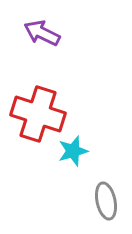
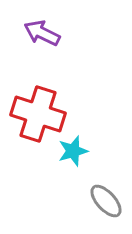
gray ellipse: rotated 30 degrees counterclockwise
